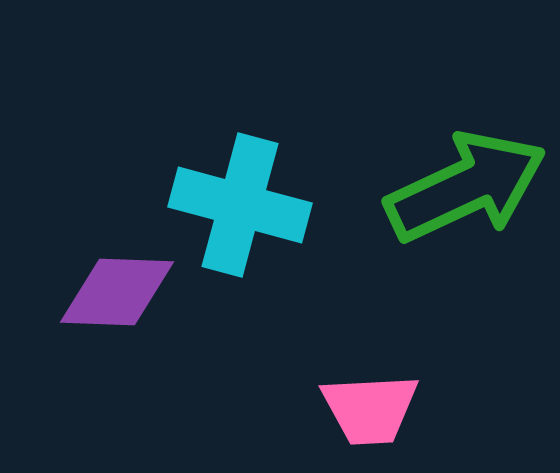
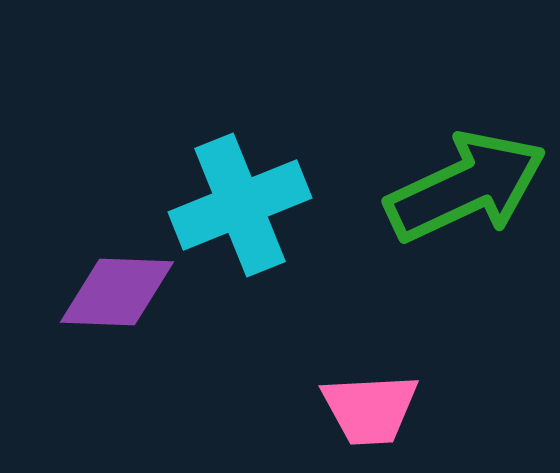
cyan cross: rotated 37 degrees counterclockwise
